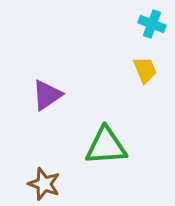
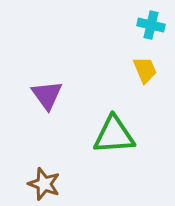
cyan cross: moved 1 px left, 1 px down; rotated 8 degrees counterclockwise
purple triangle: rotated 32 degrees counterclockwise
green triangle: moved 8 px right, 11 px up
